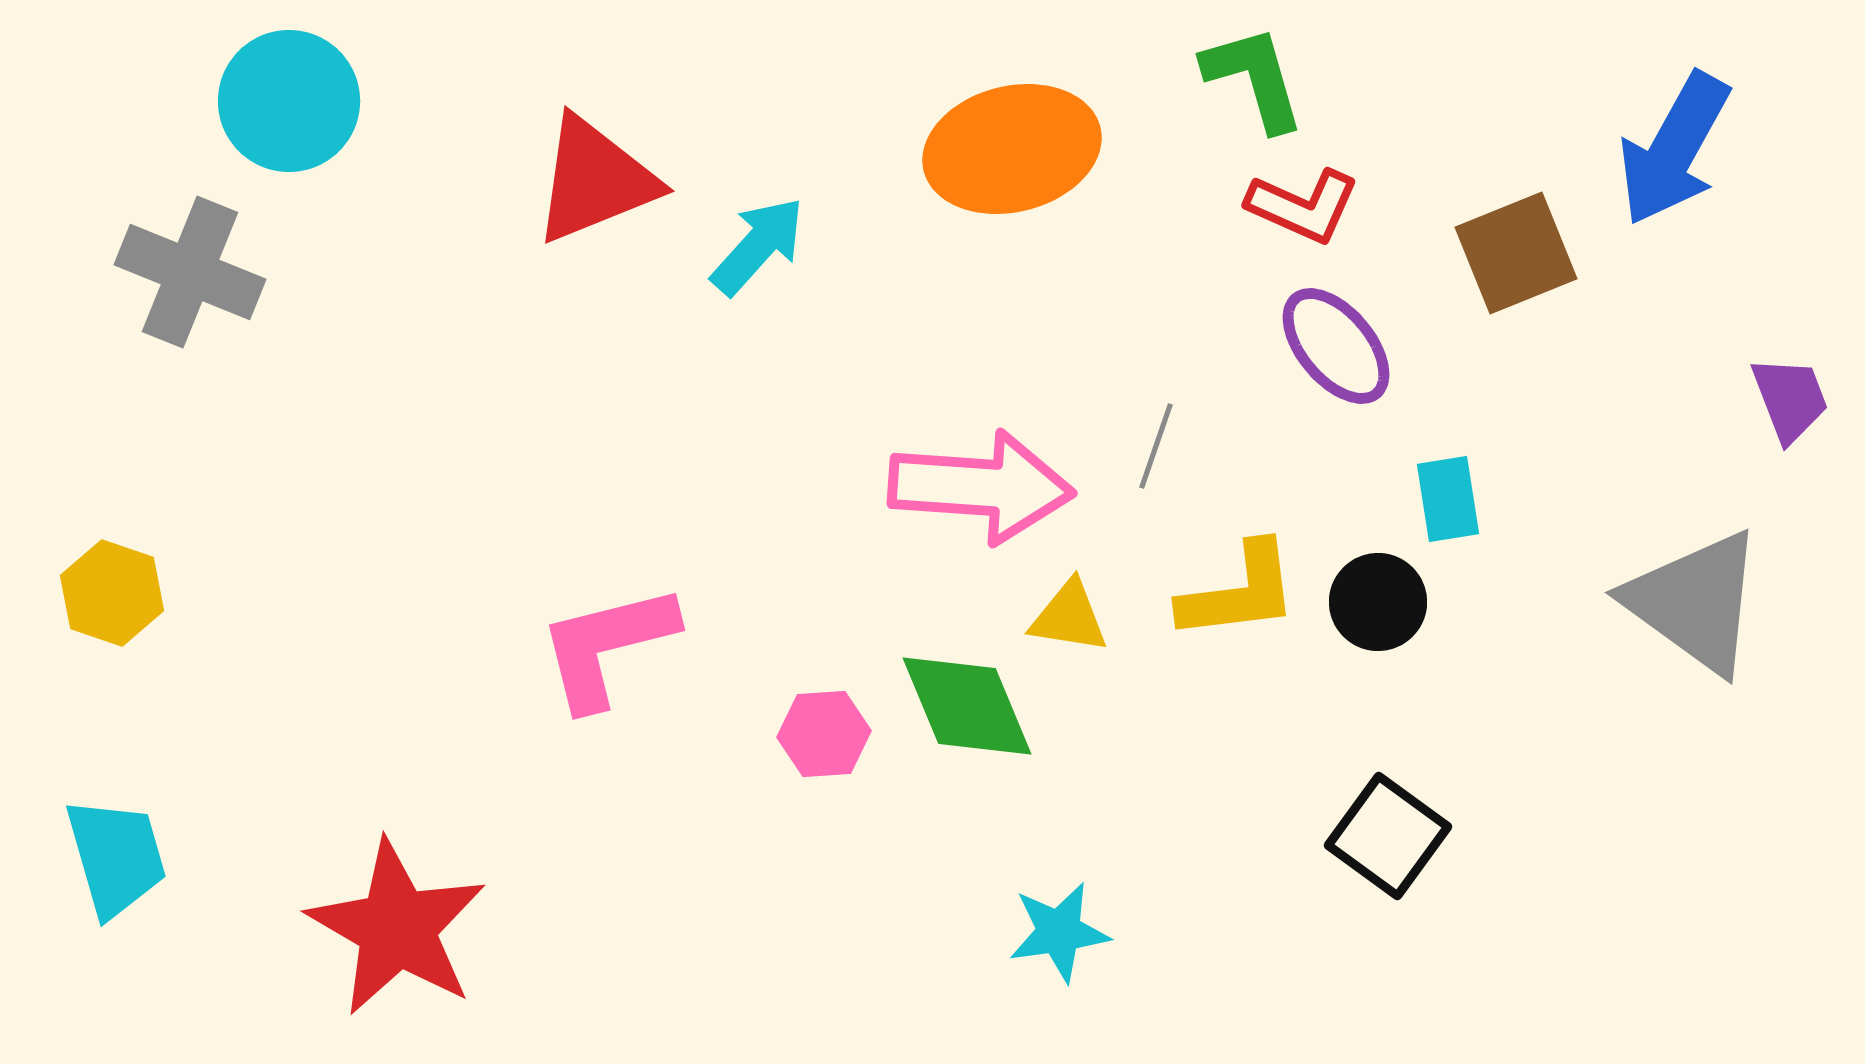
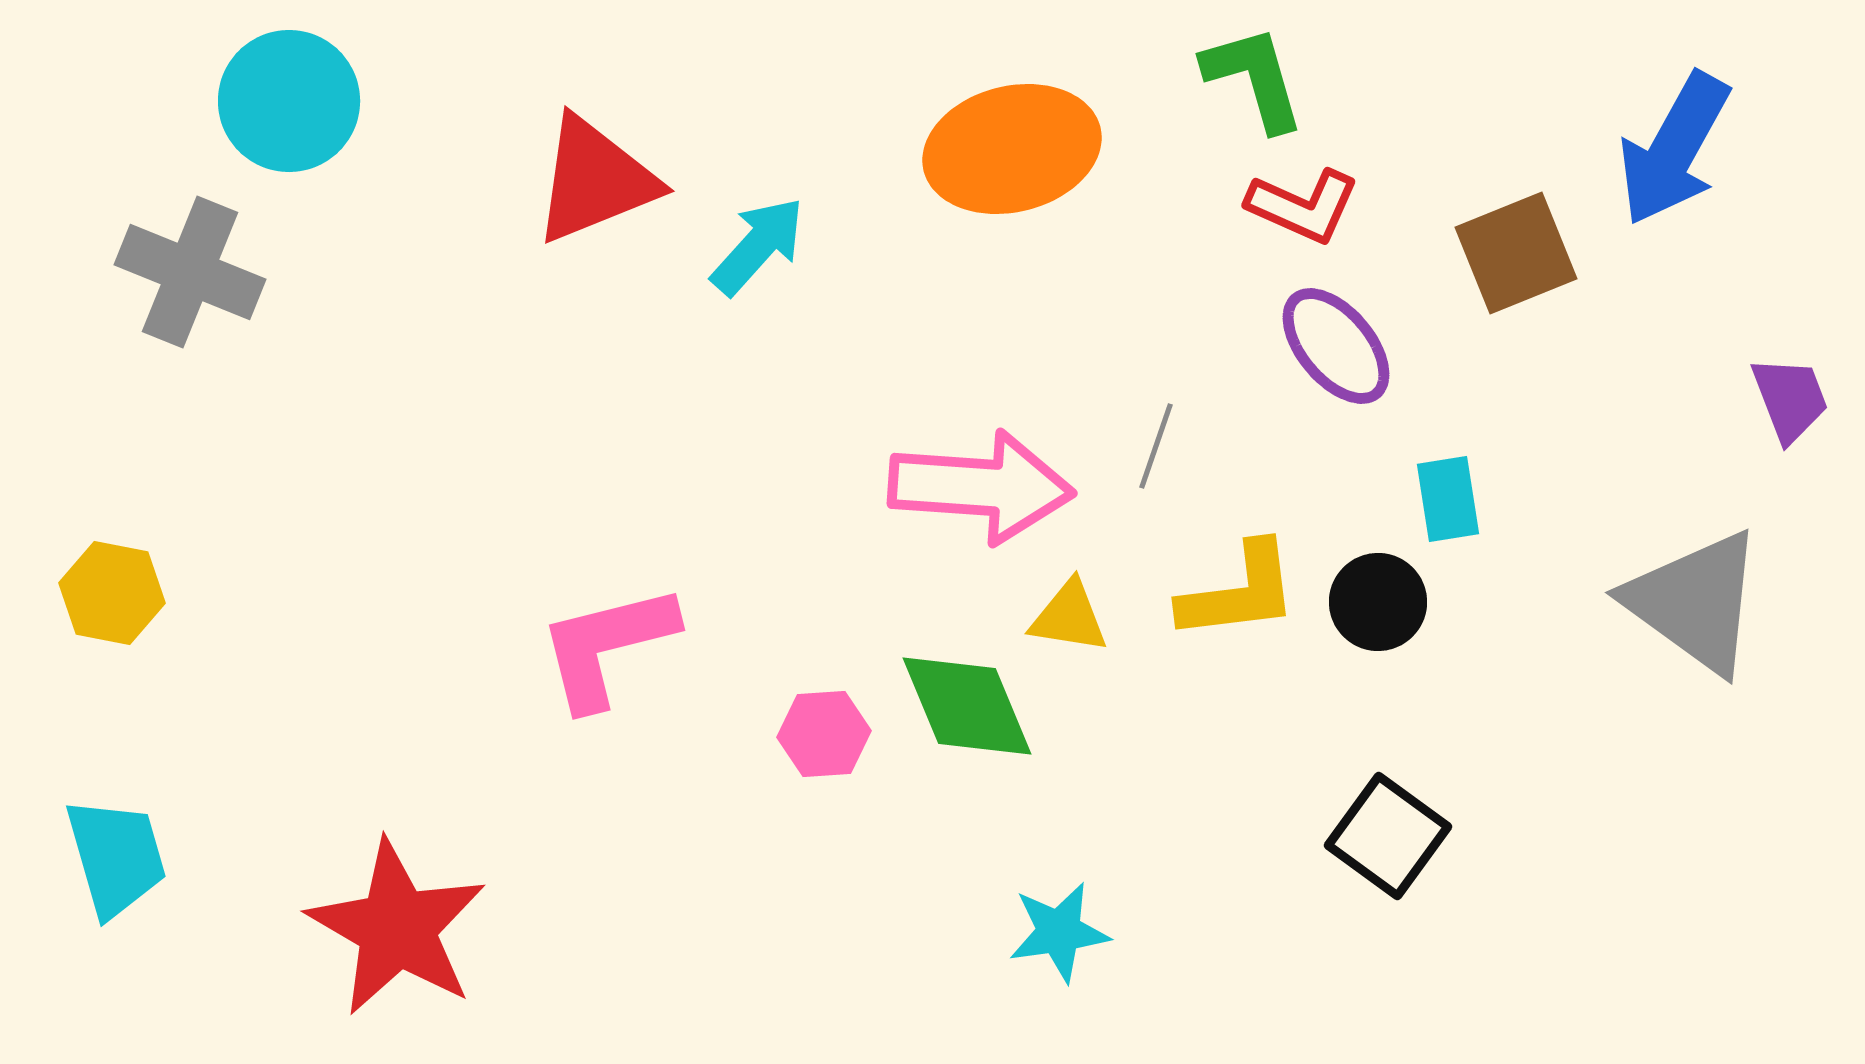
yellow hexagon: rotated 8 degrees counterclockwise
